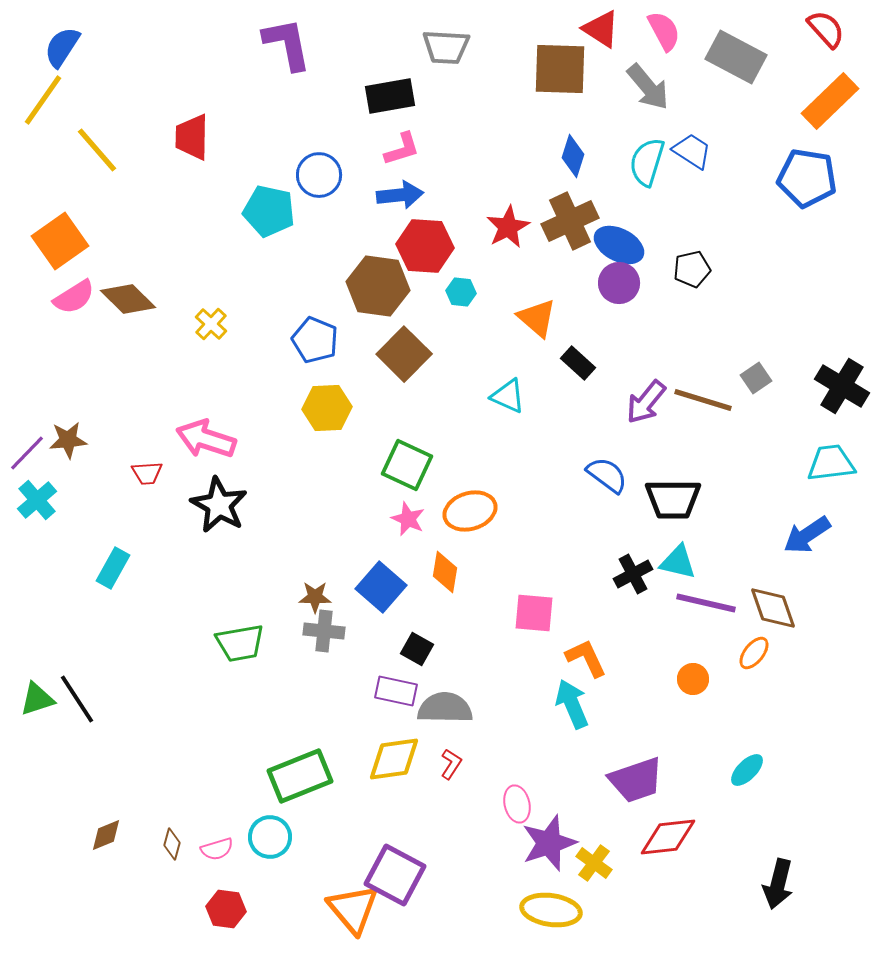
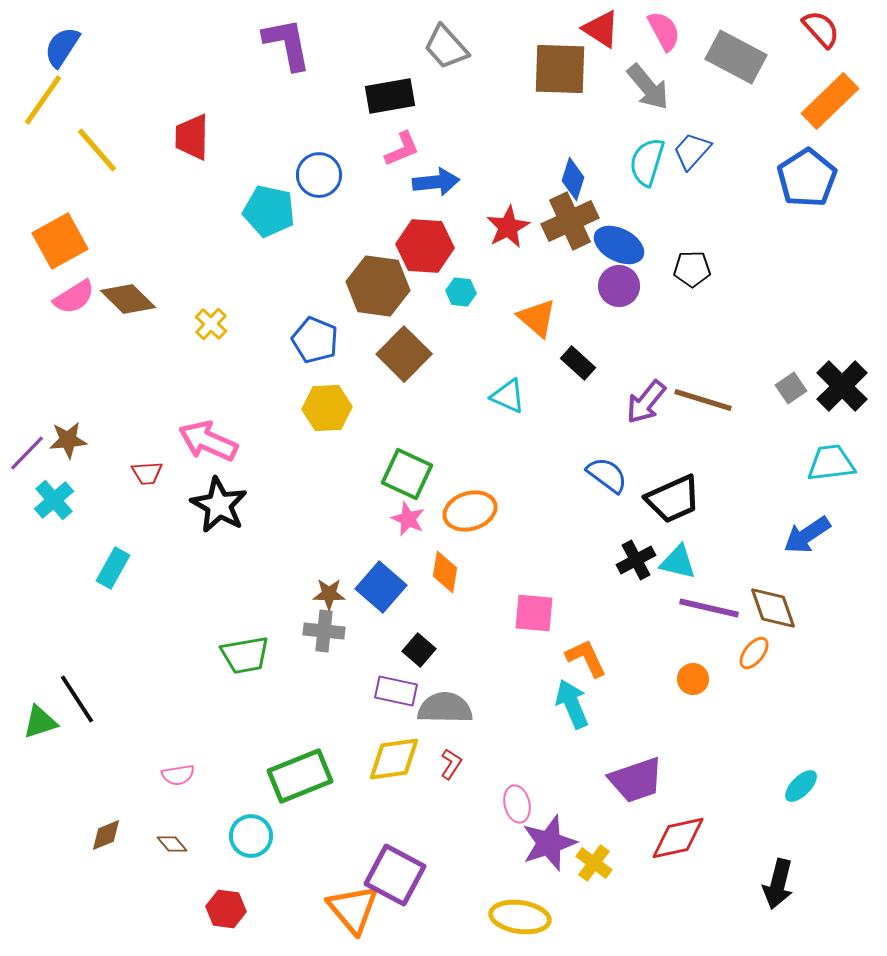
red semicircle at (826, 29): moved 5 px left
gray trapezoid at (446, 47): rotated 45 degrees clockwise
pink L-shape at (402, 149): rotated 6 degrees counterclockwise
blue trapezoid at (692, 151): rotated 81 degrees counterclockwise
blue diamond at (573, 156): moved 23 px down
blue pentagon at (807, 178): rotated 30 degrees clockwise
blue arrow at (400, 195): moved 36 px right, 13 px up
orange square at (60, 241): rotated 6 degrees clockwise
black pentagon at (692, 269): rotated 12 degrees clockwise
purple circle at (619, 283): moved 3 px down
gray square at (756, 378): moved 35 px right, 10 px down
black cross at (842, 386): rotated 14 degrees clockwise
pink arrow at (206, 439): moved 2 px right, 2 px down; rotated 6 degrees clockwise
green square at (407, 465): moved 9 px down
black trapezoid at (673, 499): rotated 24 degrees counterclockwise
cyan cross at (37, 500): moved 17 px right
black cross at (633, 574): moved 3 px right, 14 px up
brown star at (315, 597): moved 14 px right, 3 px up
purple line at (706, 603): moved 3 px right, 5 px down
green trapezoid at (240, 643): moved 5 px right, 12 px down
black square at (417, 649): moved 2 px right, 1 px down; rotated 12 degrees clockwise
green triangle at (37, 699): moved 3 px right, 23 px down
cyan ellipse at (747, 770): moved 54 px right, 16 px down
cyan circle at (270, 837): moved 19 px left, 1 px up
red diamond at (668, 837): moved 10 px right, 1 px down; rotated 6 degrees counterclockwise
brown diamond at (172, 844): rotated 56 degrees counterclockwise
pink semicircle at (217, 849): moved 39 px left, 74 px up; rotated 8 degrees clockwise
yellow ellipse at (551, 910): moved 31 px left, 7 px down
